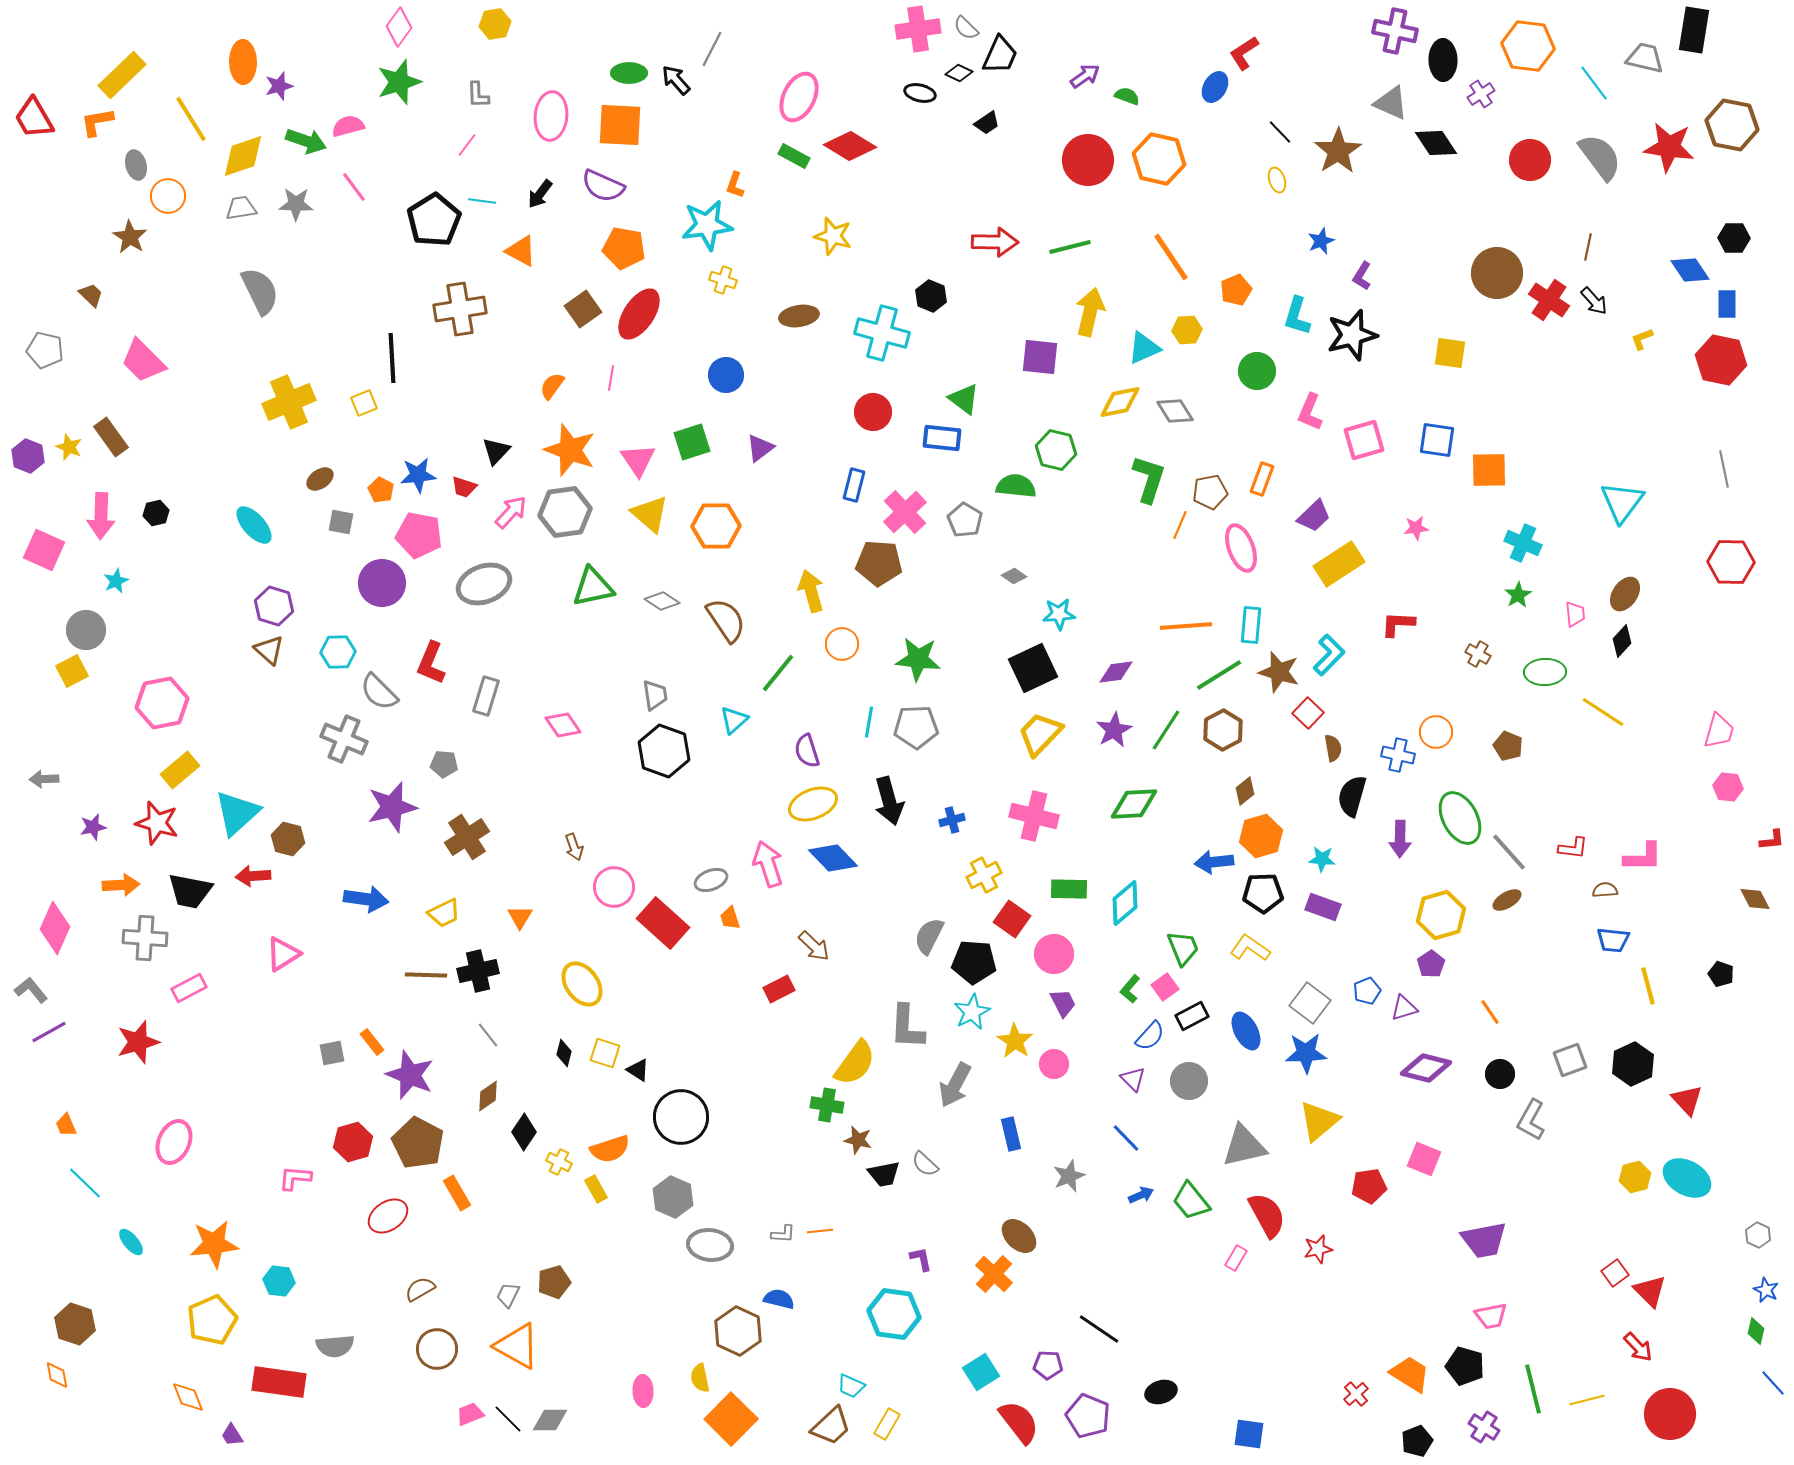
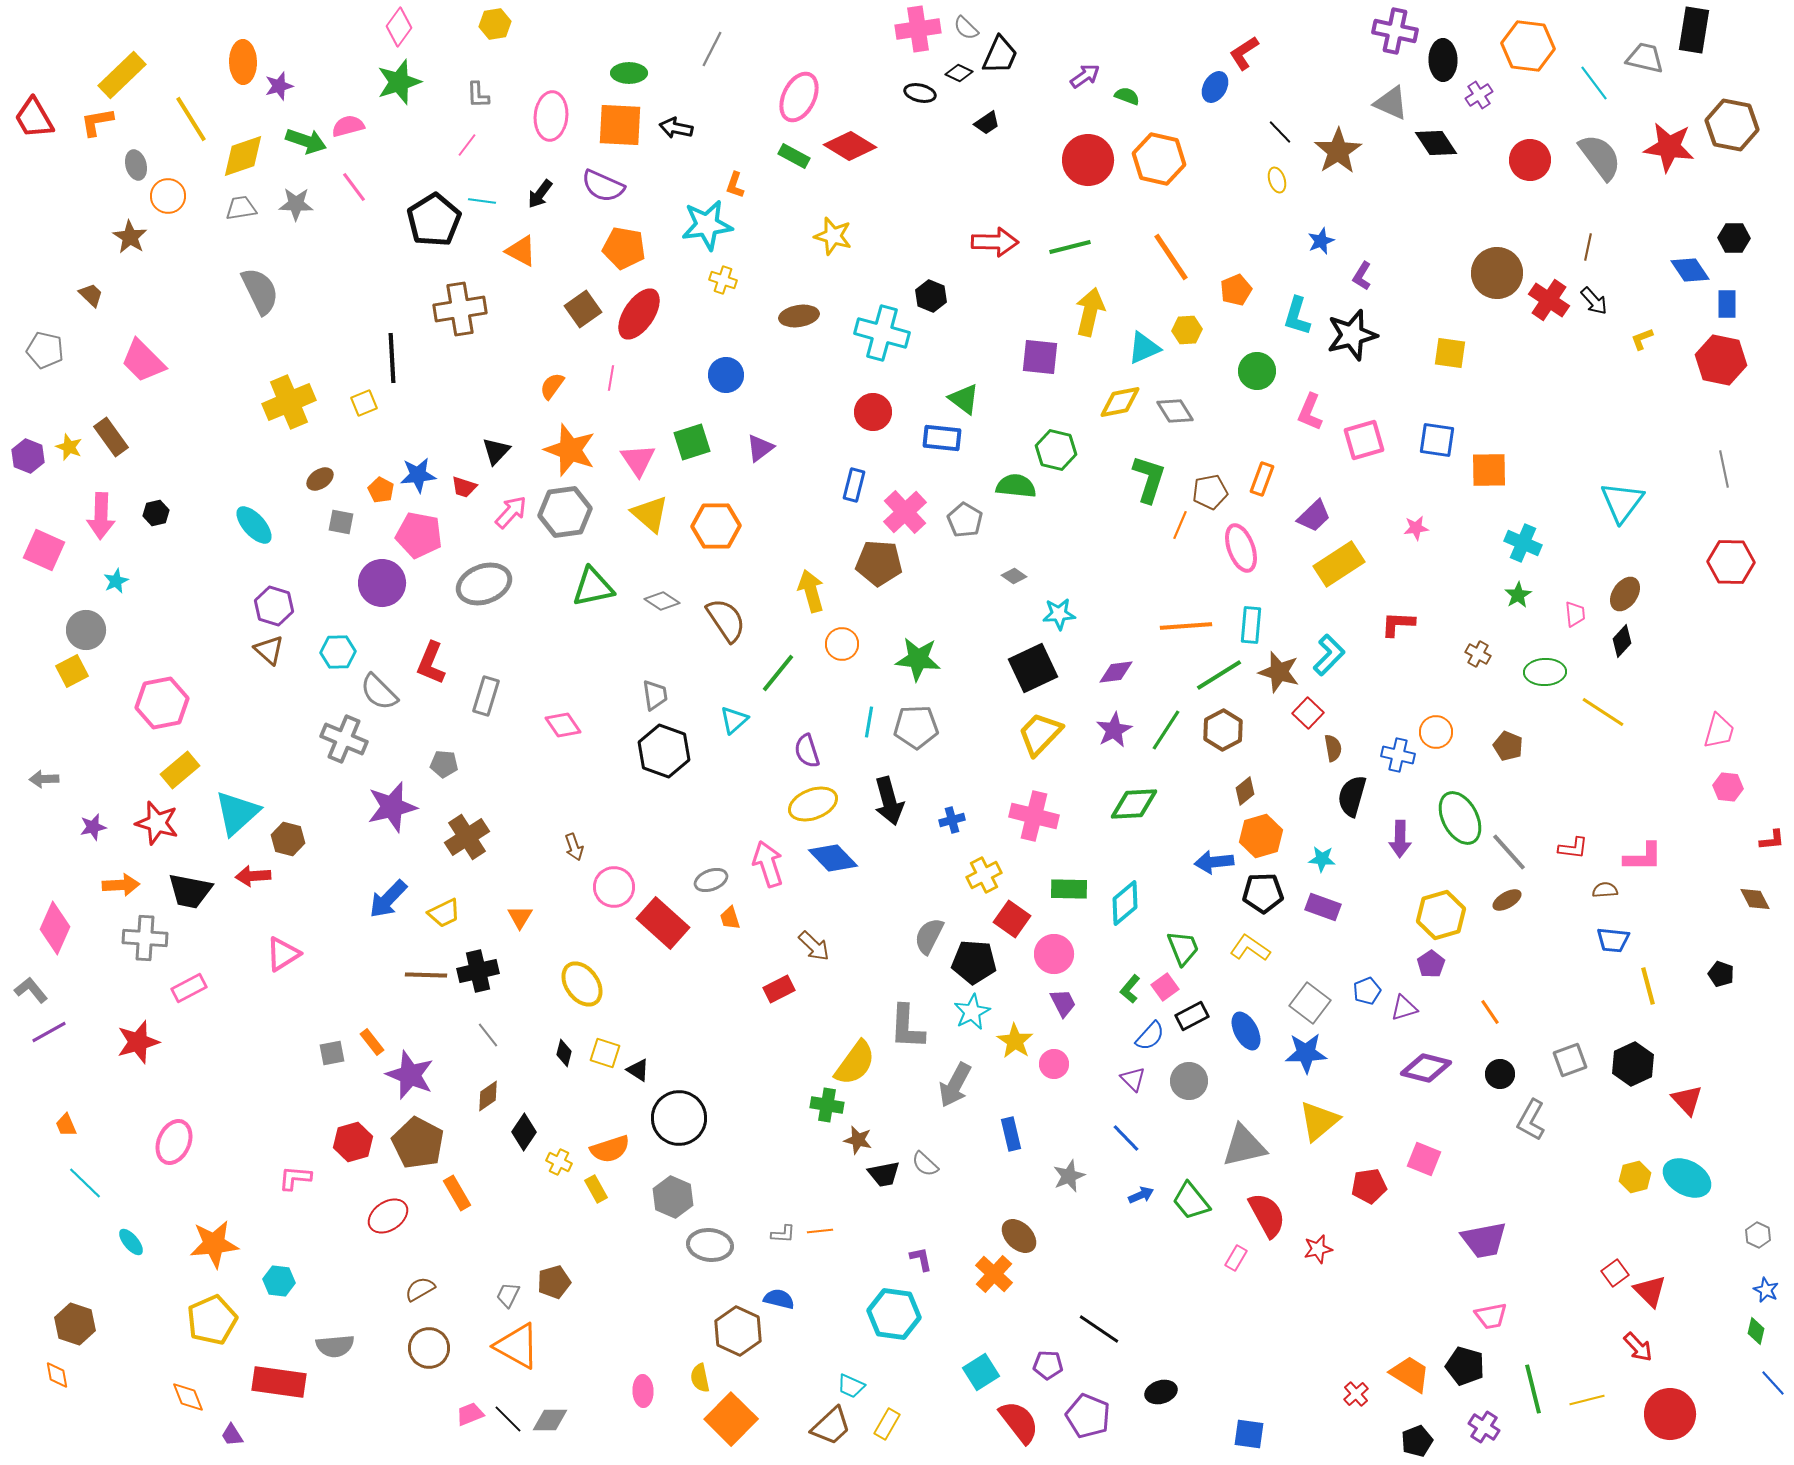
black arrow at (676, 80): moved 48 px down; rotated 36 degrees counterclockwise
purple cross at (1481, 94): moved 2 px left, 1 px down
blue arrow at (366, 899): moved 22 px right; rotated 126 degrees clockwise
black circle at (681, 1117): moved 2 px left, 1 px down
brown circle at (437, 1349): moved 8 px left, 1 px up
